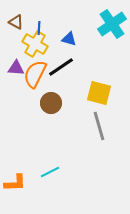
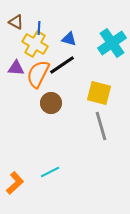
cyan cross: moved 19 px down
black line: moved 1 px right, 2 px up
orange semicircle: moved 3 px right
gray line: moved 2 px right
orange L-shape: rotated 40 degrees counterclockwise
